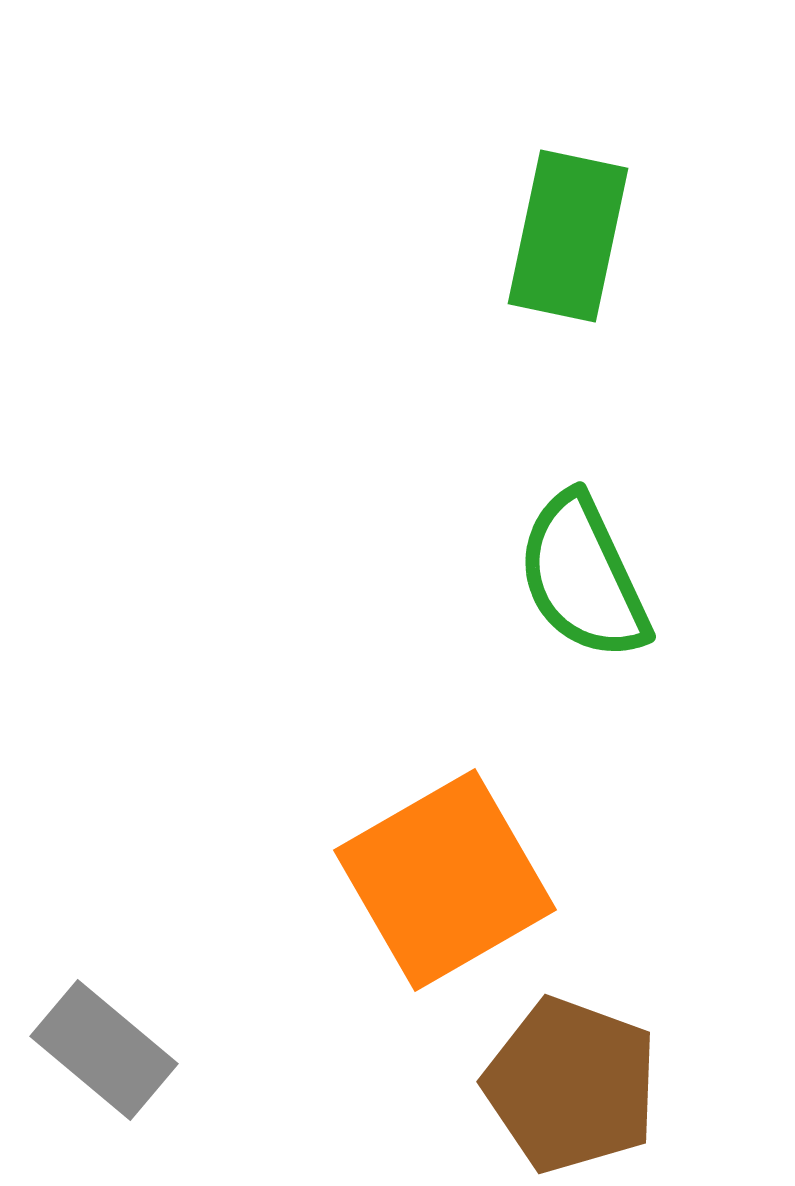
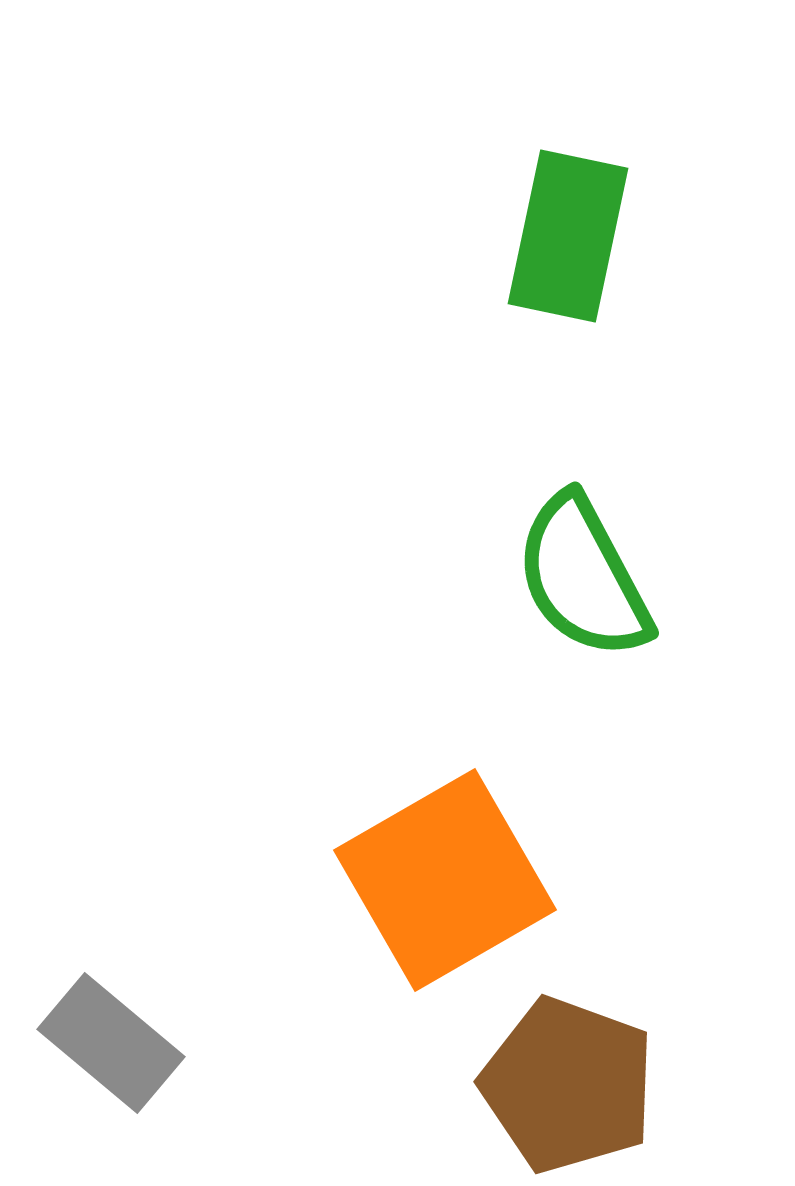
green semicircle: rotated 3 degrees counterclockwise
gray rectangle: moved 7 px right, 7 px up
brown pentagon: moved 3 px left
